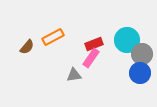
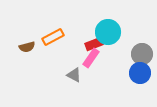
cyan circle: moved 19 px left, 8 px up
brown semicircle: rotated 35 degrees clockwise
gray triangle: rotated 35 degrees clockwise
